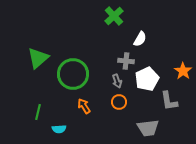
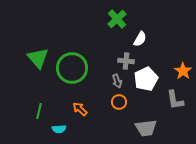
green cross: moved 3 px right, 3 px down
green triangle: rotated 30 degrees counterclockwise
green circle: moved 1 px left, 6 px up
white pentagon: moved 1 px left
gray L-shape: moved 6 px right, 1 px up
orange arrow: moved 4 px left, 3 px down; rotated 14 degrees counterclockwise
green line: moved 1 px right, 1 px up
gray trapezoid: moved 2 px left
